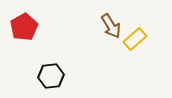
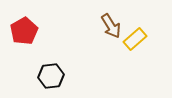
red pentagon: moved 4 px down
